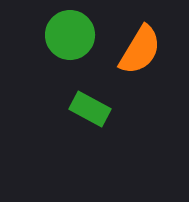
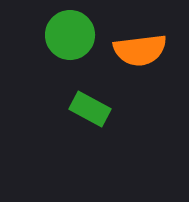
orange semicircle: rotated 52 degrees clockwise
